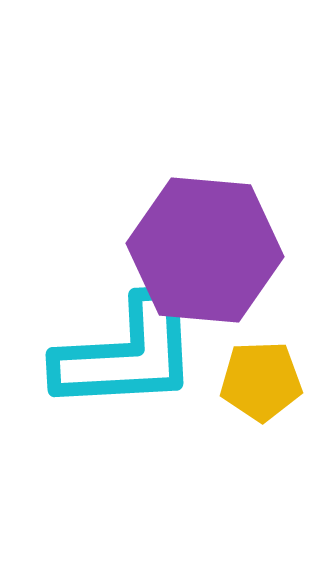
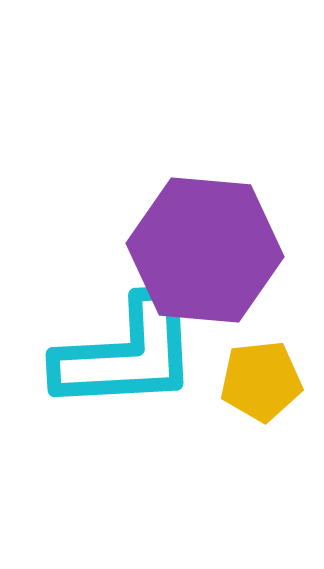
yellow pentagon: rotated 4 degrees counterclockwise
